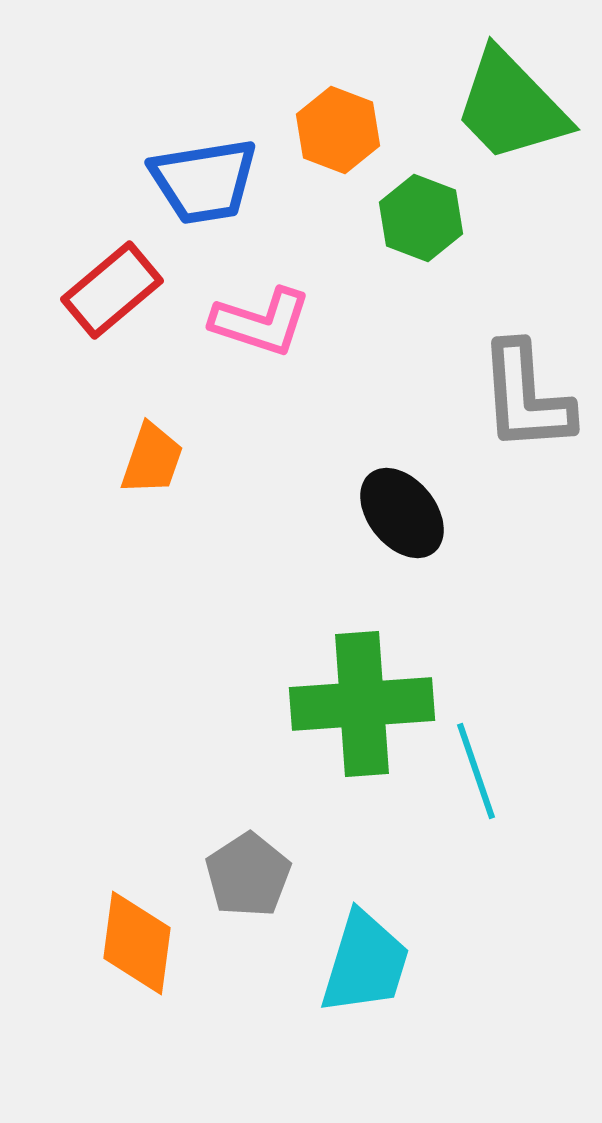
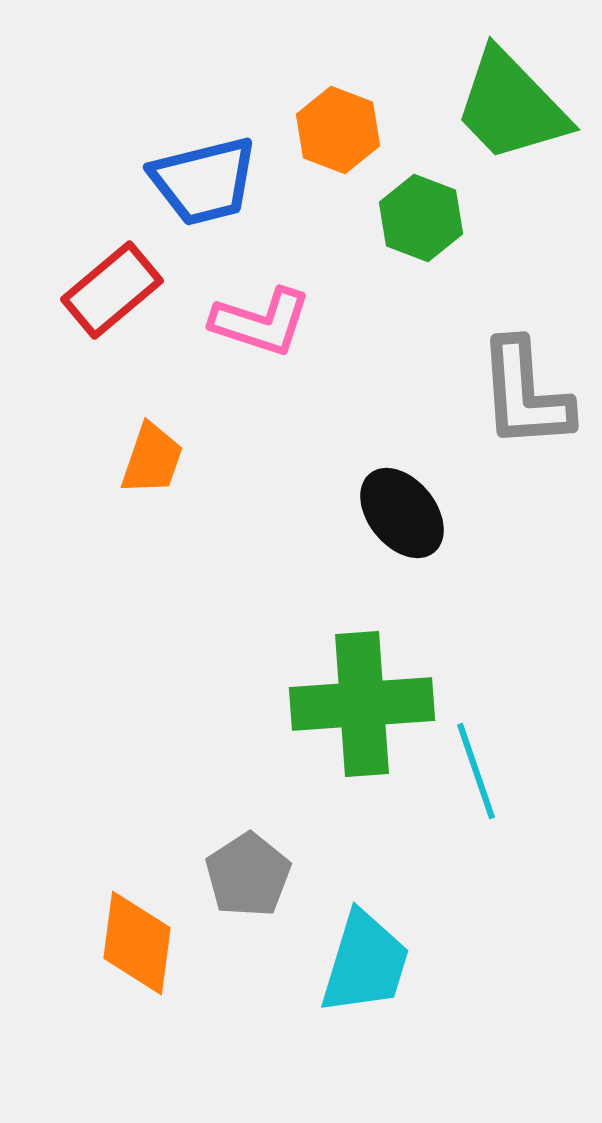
blue trapezoid: rotated 5 degrees counterclockwise
gray L-shape: moved 1 px left, 3 px up
